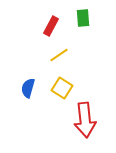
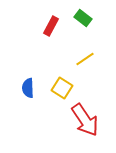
green rectangle: rotated 48 degrees counterclockwise
yellow line: moved 26 px right, 4 px down
blue semicircle: rotated 18 degrees counterclockwise
red arrow: rotated 28 degrees counterclockwise
